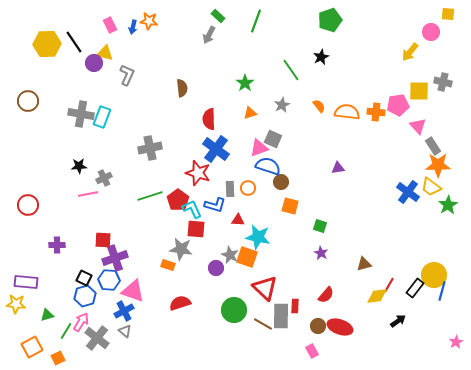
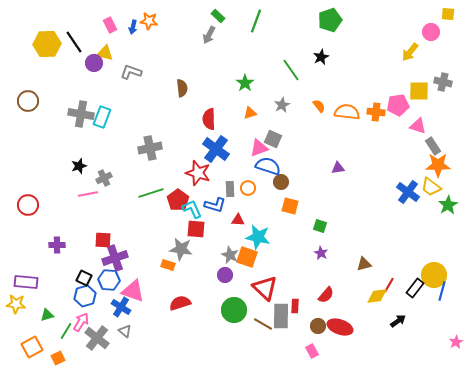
gray L-shape at (127, 75): moved 4 px right, 3 px up; rotated 95 degrees counterclockwise
pink triangle at (418, 126): rotated 30 degrees counterclockwise
black star at (79, 166): rotated 14 degrees counterclockwise
green line at (150, 196): moved 1 px right, 3 px up
purple circle at (216, 268): moved 9 px right, 7 px down
blue cross at (124, 311): moved 3 px left, 4 px up; rotated 30 degrees counterclockwise
